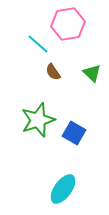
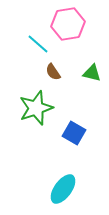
green triangle: rotated 30 degrees counterclockwise
green star: moved 2 px left, 12 px up
